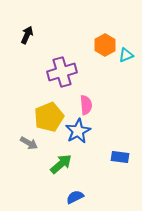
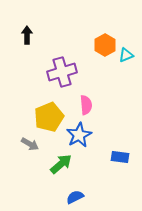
black arrow: rotated 24 degrees counterclockwise
blue star: moved 1 px right, 4 px down
gray arrow: moved 1 px right, 1 px down
